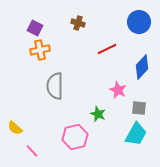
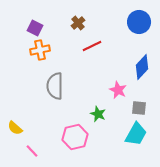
brown cross: rotated 32 degrees clockwise
red line: moved 15 px left, 3 px up
